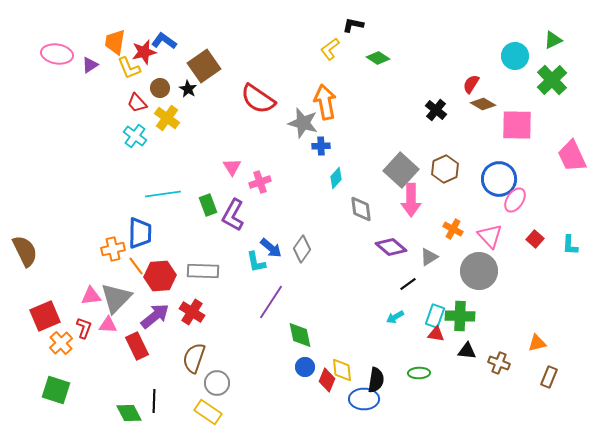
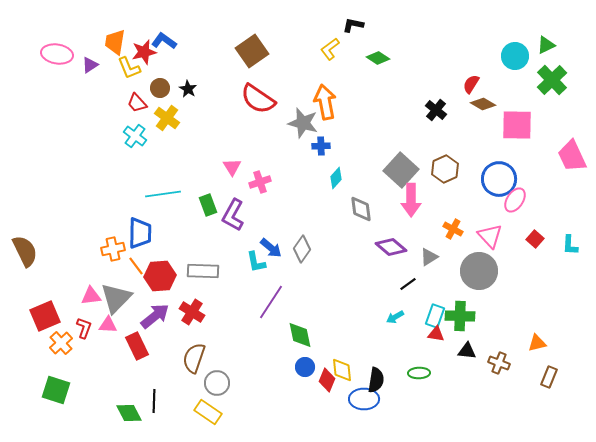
green triangle at (553, 40): moved 7 px left, 5 px down
brown square at (204, 66): moved 48 px right, 15 px up
